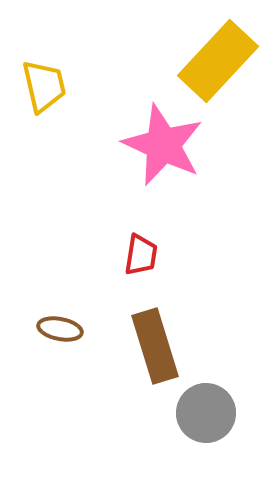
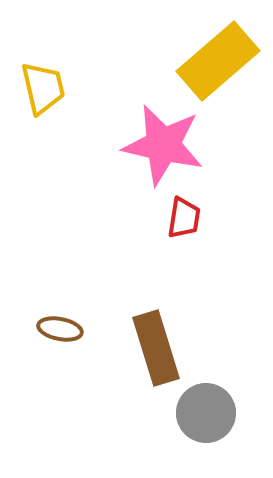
yellow rectangle: rotated 6 degrees clockwise
yellow trapezoid: moved 1 px left, 2 px down
pink star: rotated 12 degrees counterclockwise
red trapezoid: moved 43 px right, 37 px up
brown rectangle: moved 1 px right, 2 px down
